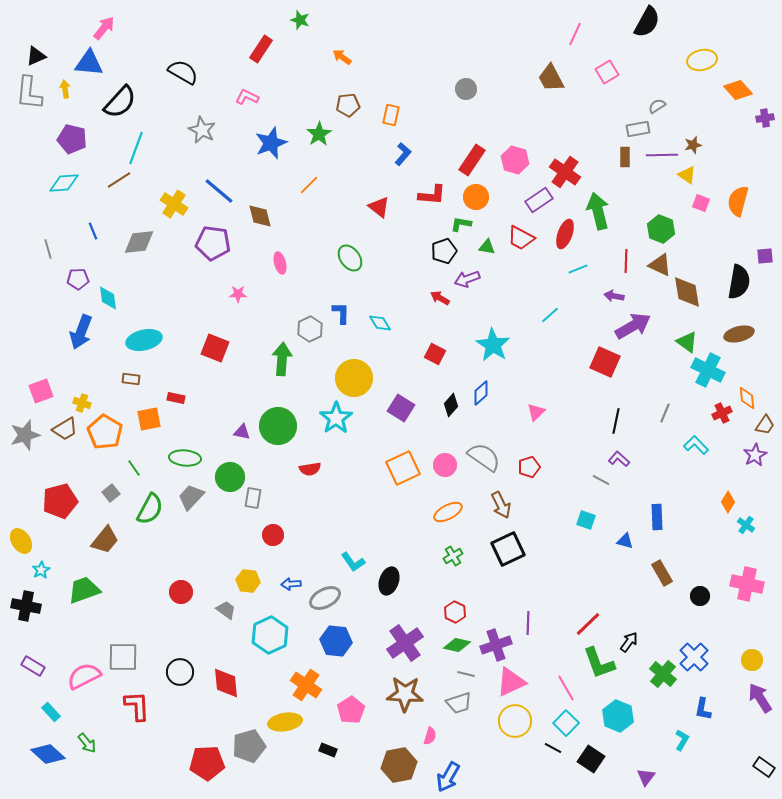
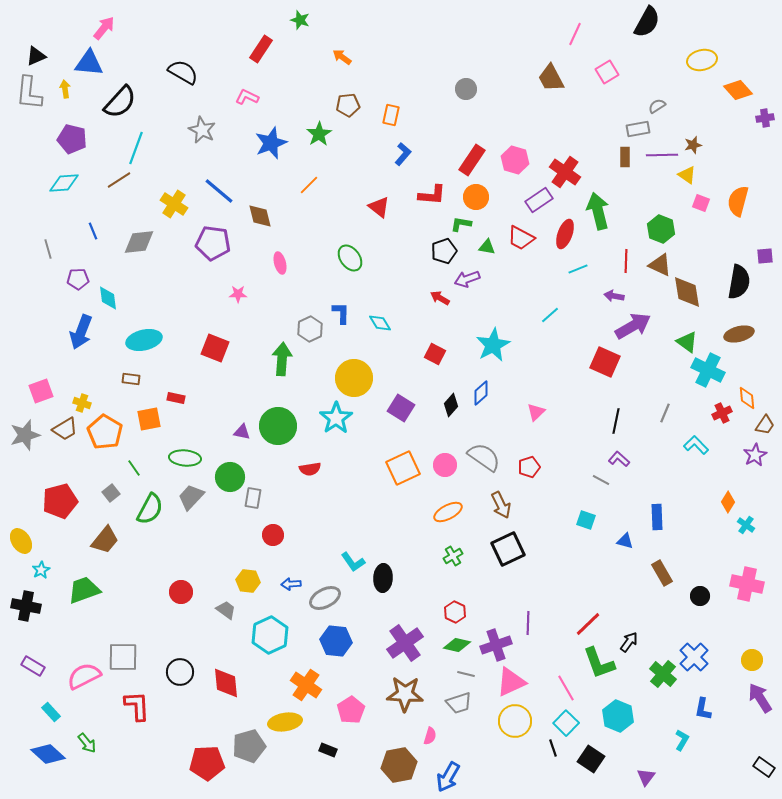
cyan star at (493, 345): rotated 12 degrees clockwise
black ellipse at (389, 581): moved 6 px left, 3 px up; rotated 16 degrees counterclockwise
black line at (553, 748): rotated 42 degrees clockwise
